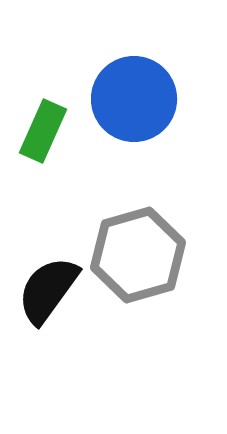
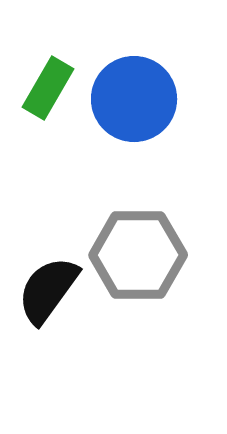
green rectangle: moved 5 px right, 43 px up; rotated 6 degrees clockwise
gray hexagon: rotated 16 degrees clockwise
